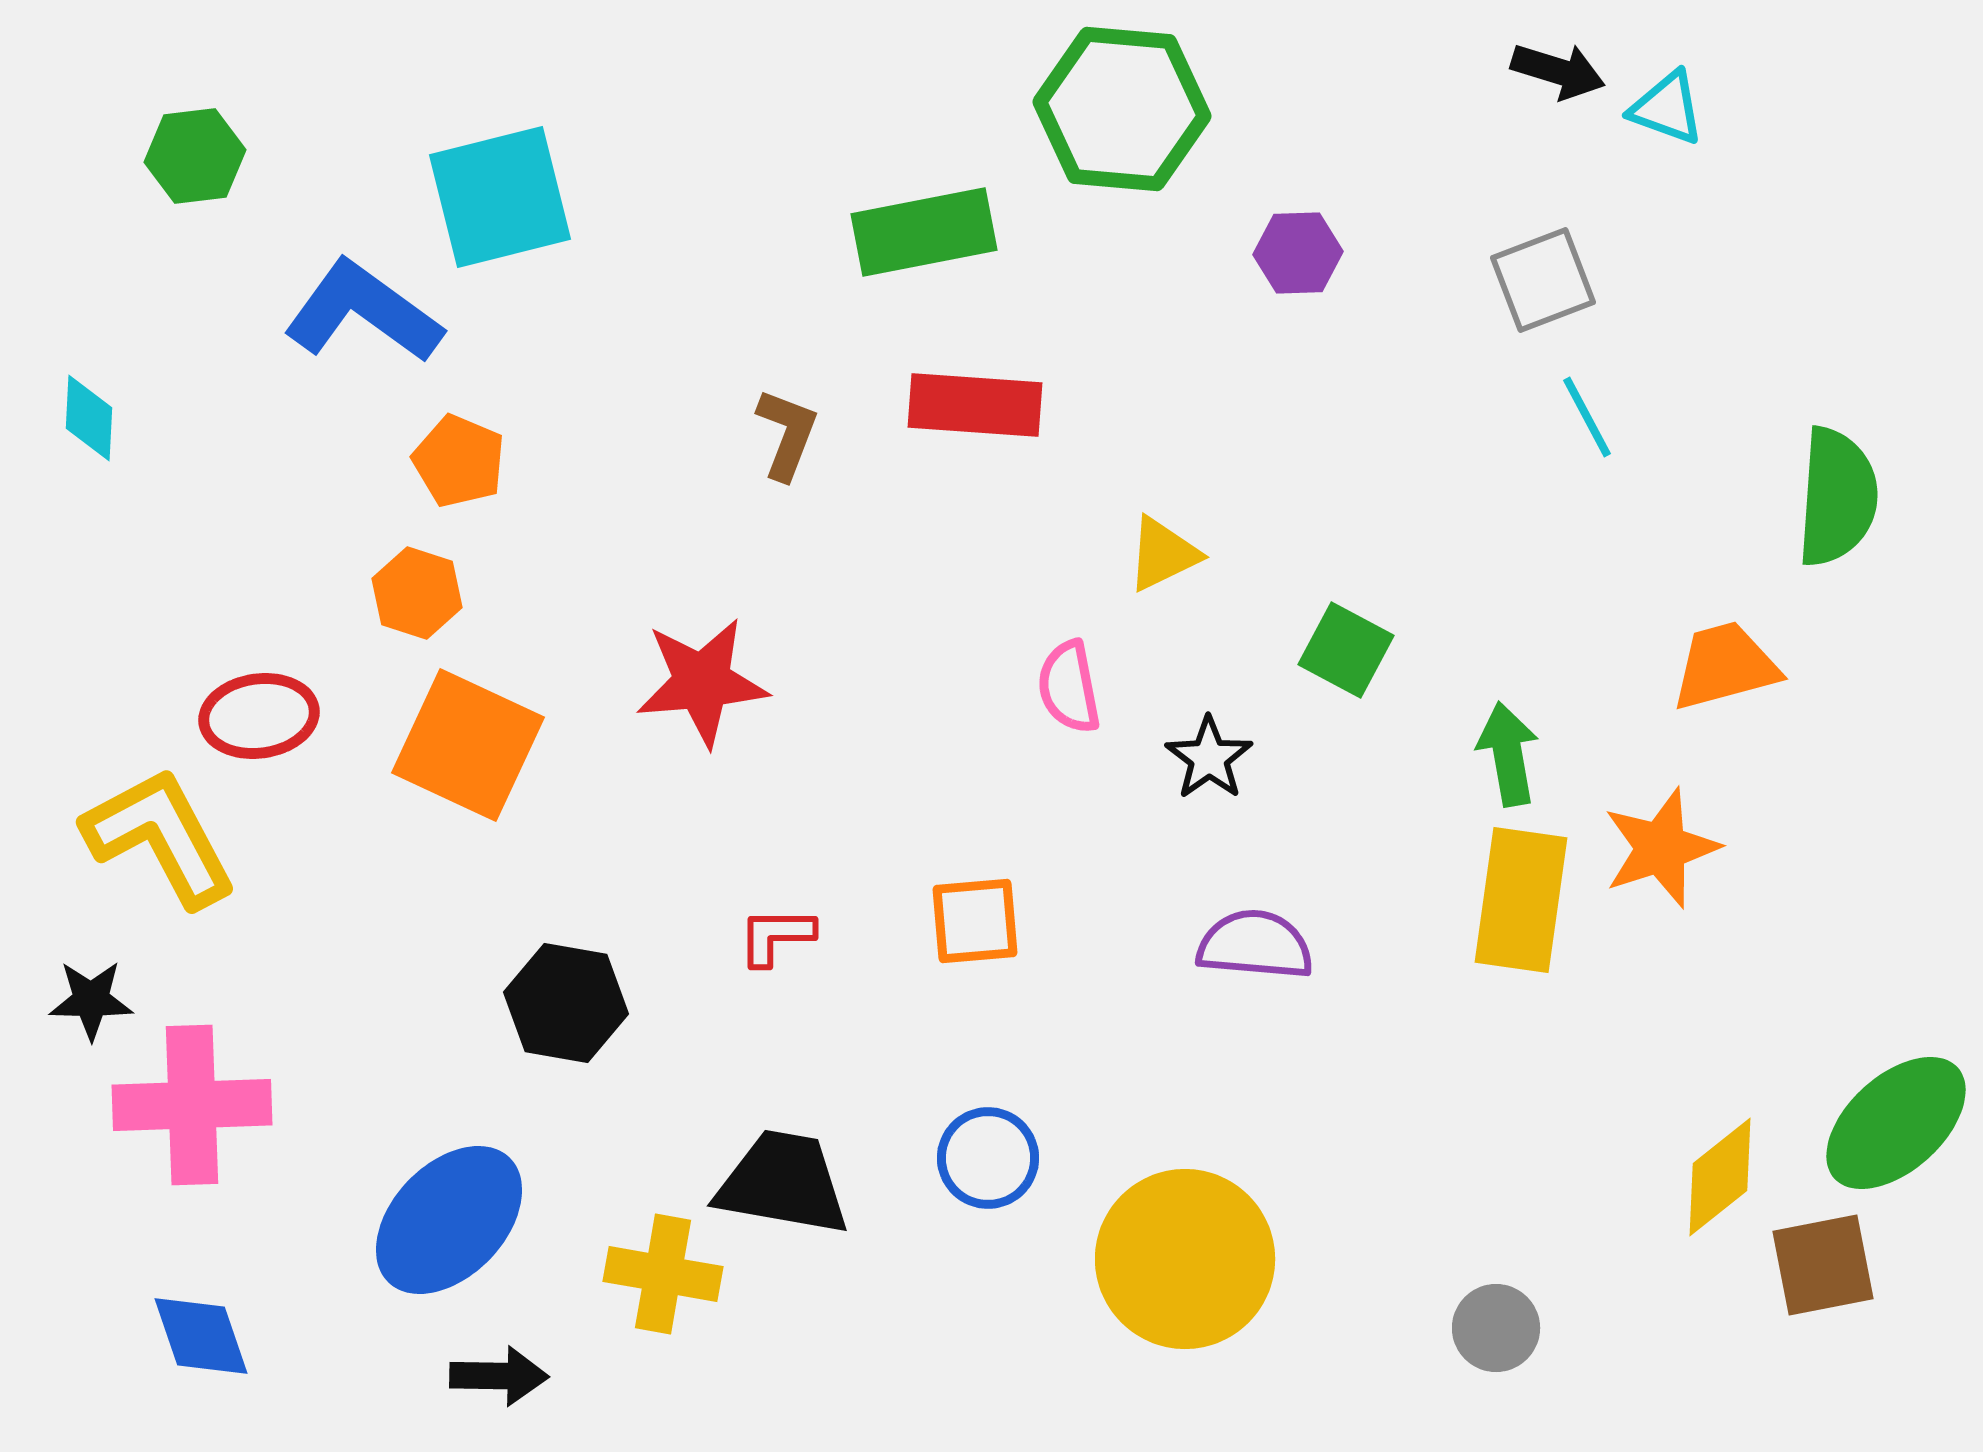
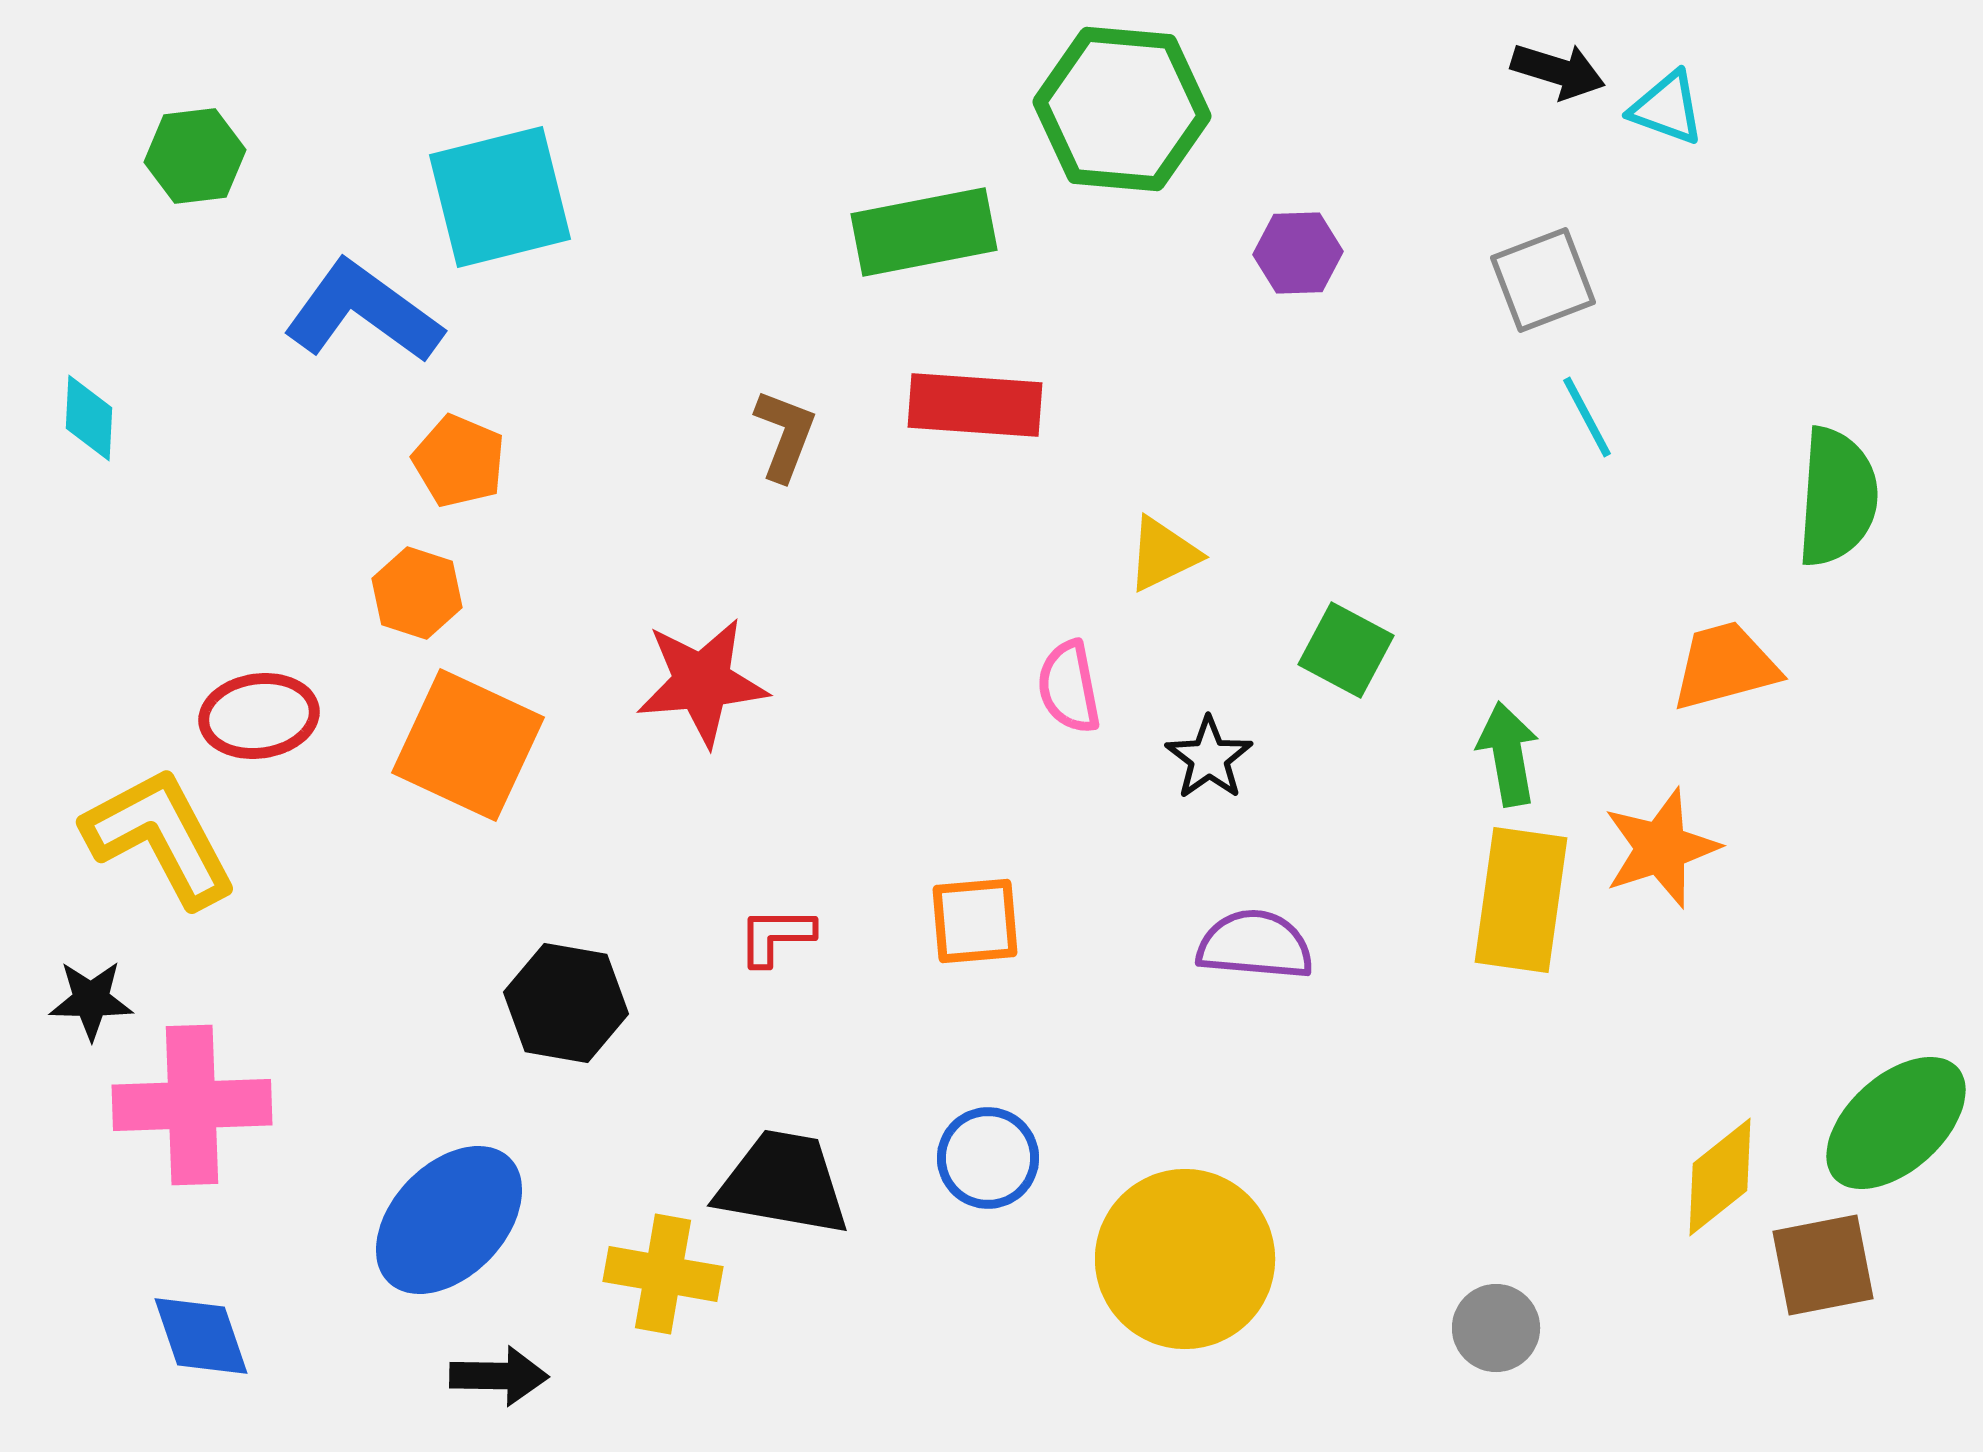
brown L-shape at (787, 434): moved 2 px left, 1 px down
